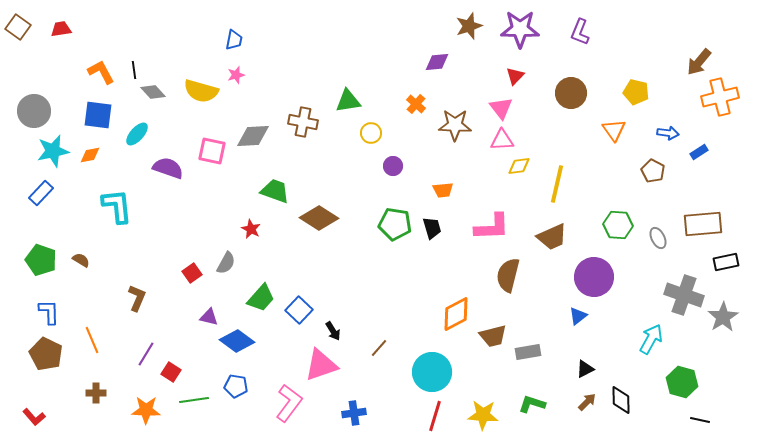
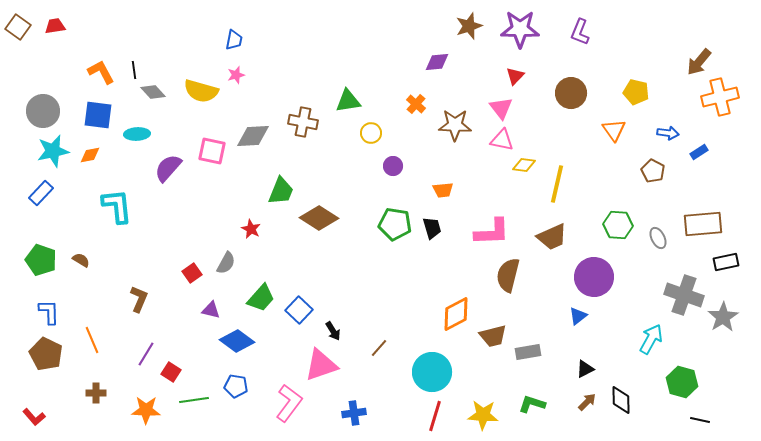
red trapezoid at (61, 29): moved 6 px left, 3 px up
gray circle at (34, 111): moved 9 px right
cyan ellipse at (137, 134): rotated 45 degrees clockwise
pink triangle at (502, 140): rotated 15 degrees clockwise
yellow diamond at (519, 166): moved 5 px right, 1 px up; rotated 15 degrees clockwise
purple semicircle at (168, 168): rotated 68 degrees counterclockwise
green trapezoid at (275, 191): moved 6 px right; rotated 92 degrees clockwise
pink L-shape at (492, 227): moved 5 px down
brown L-shape at (137, 298): moved 2 px right, 1 px down
purple triangle at (209, 317): moved 2 px right, 7 px up
